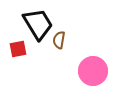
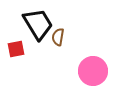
brown semicircle: moved 1 px left, 3 px up
red square: moved 2 px left
